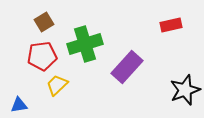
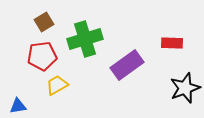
red rectangle: moved 1 px right, 18 px down; rotated 15 degrees clockwise
green cross: moved 5 px up
purple rectangle: moved 2 px up; rotated 12 degrees clockwise
yellow trapezoid: rotated 15 degrees clockwise
black star: moved 2 px up
blue triangle: moved 1 px left, 1 px down
